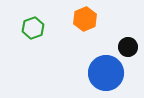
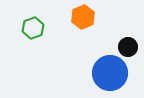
orange hexagon: moved 2 px left, 2 px up
blue circle: moved 4 px right
